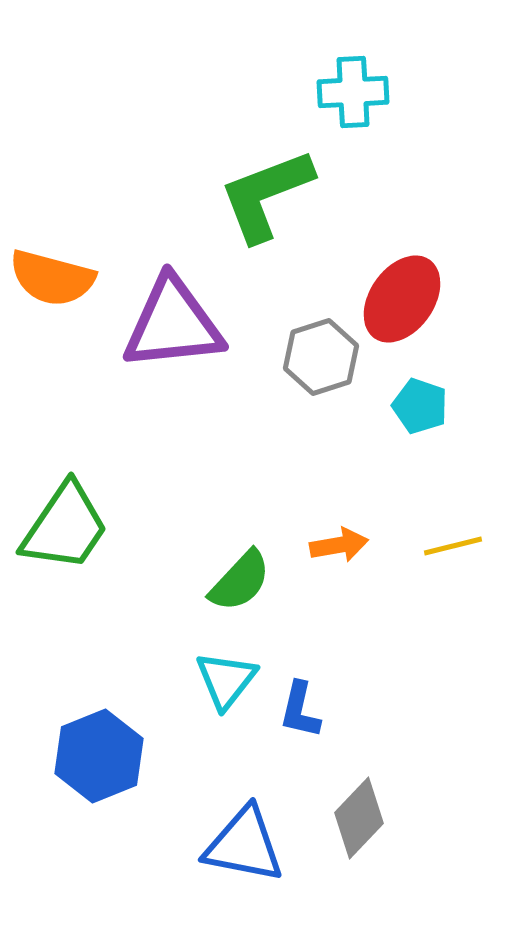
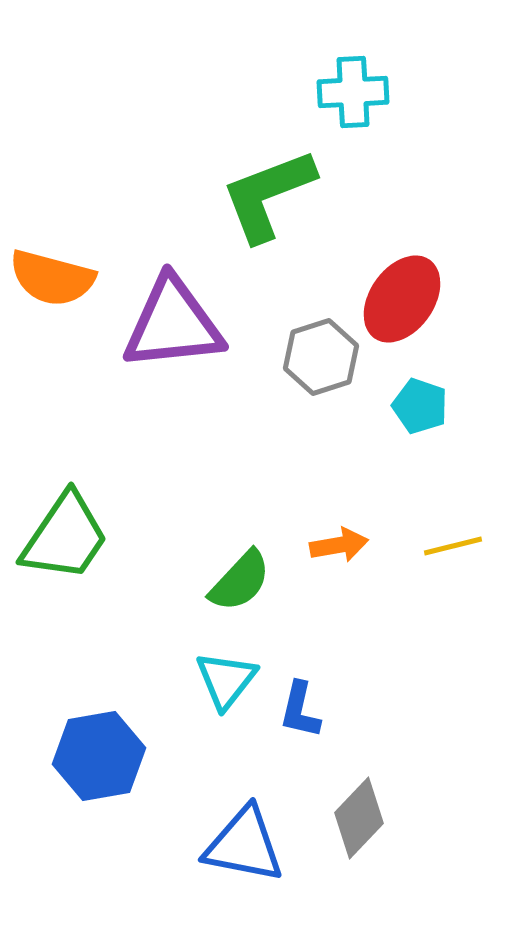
green L-shape: moved 2 px right
green trapezoid: moved 10 px down
blue hexagon: rotated 12 degrees clockwise
